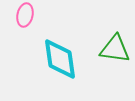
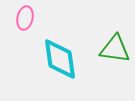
pink ellipse: moved 3 px down
